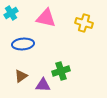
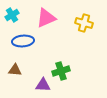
cyan cross: moved 1 px right, 2 px down
pink triangle: rotated 35 degrees counterclockwise
blue ellipse: moved 3 px up
brown triangle: moved 6 px left, 6 px up; rotated 40 degrees clockwise
